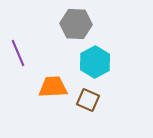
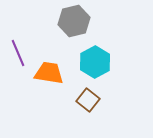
gray hexagon: moved 2 px left, 3 px up; rotated 16 degrees counterclockwise
orange trapezoid: moved 4 px left, 14 px up; rotated 12 degrees clockwise
brown square: rotated 15 degrees clockwise
